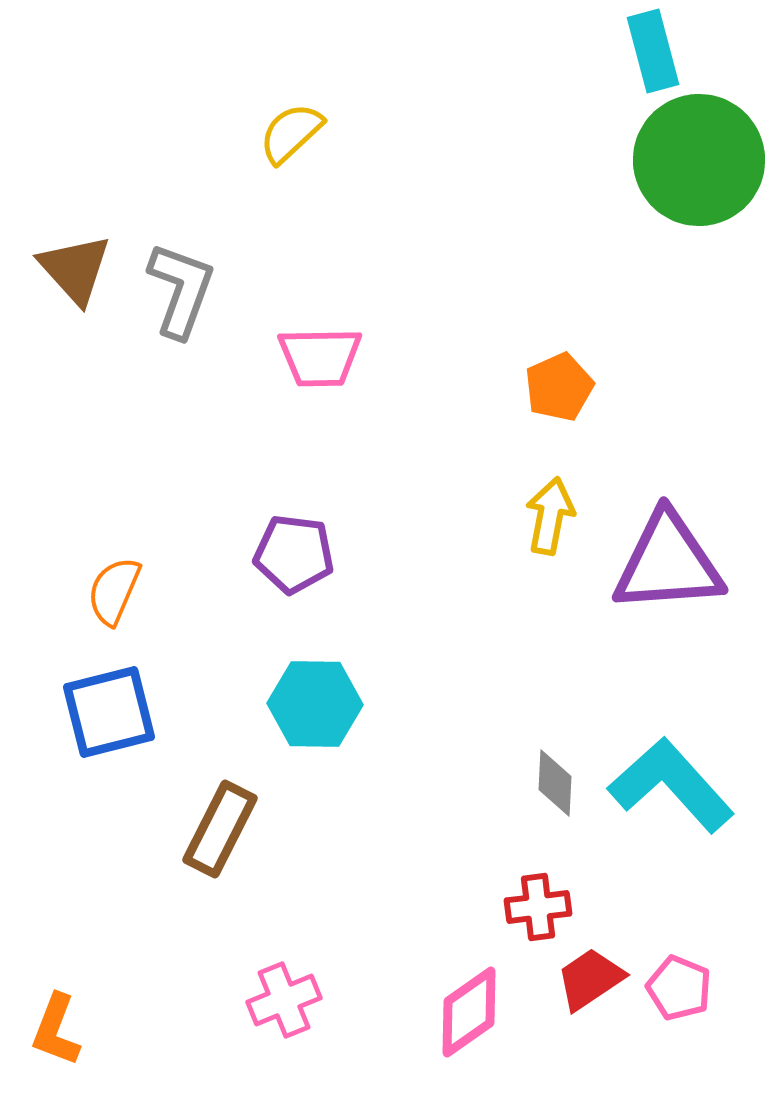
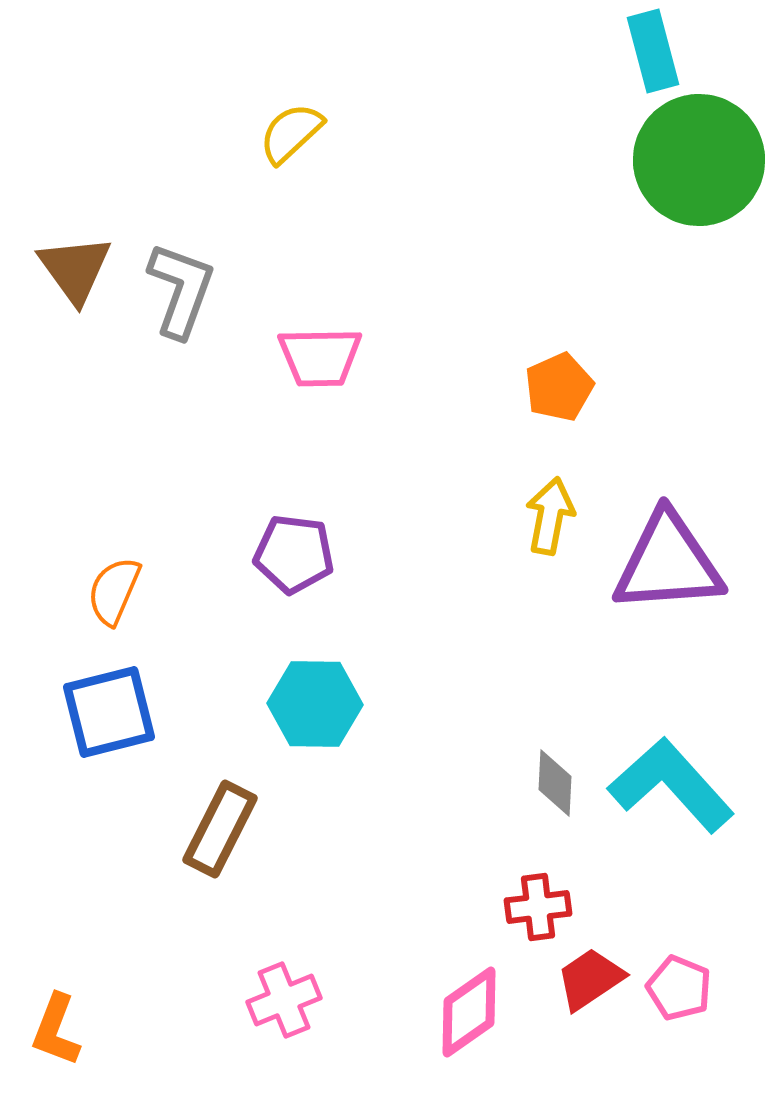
brown triangle: rotated 6 degrees clockwise
